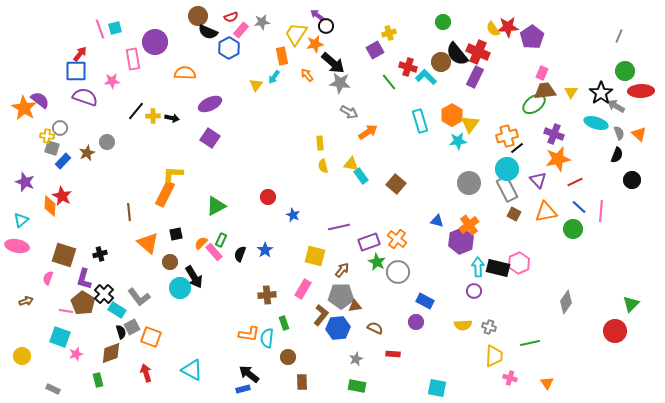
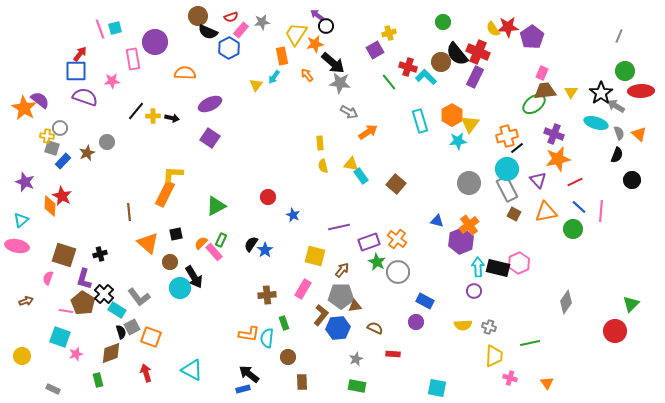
black semicircle at (240, 254): moved 11 px right, 10 px up; rotated 14 degrees clockwise
